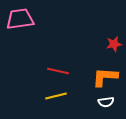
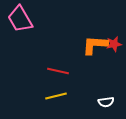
pink trapezoid: rotated 112 degrees counterclockwise
orange L-shape: moved 10 px left, 32 px up
